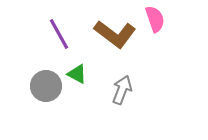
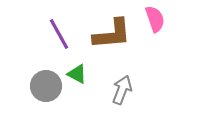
brown L-shape: moved 3 px left; rotated 42 degrees counterclockwise
